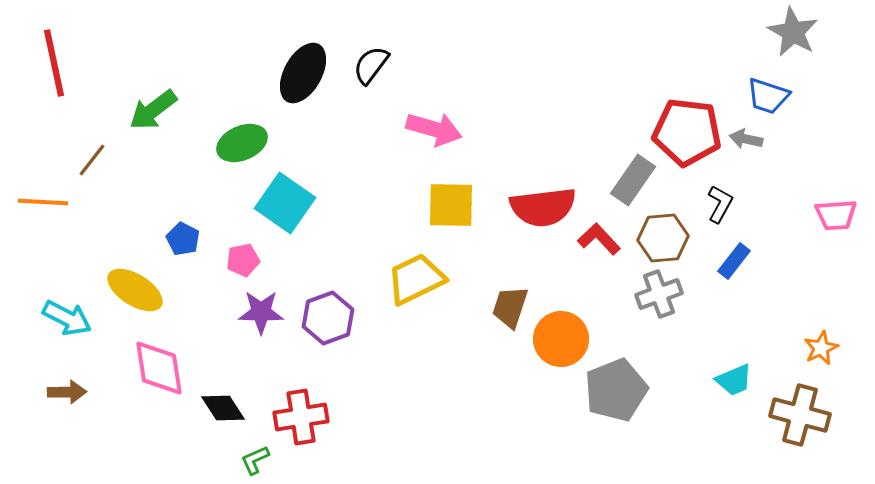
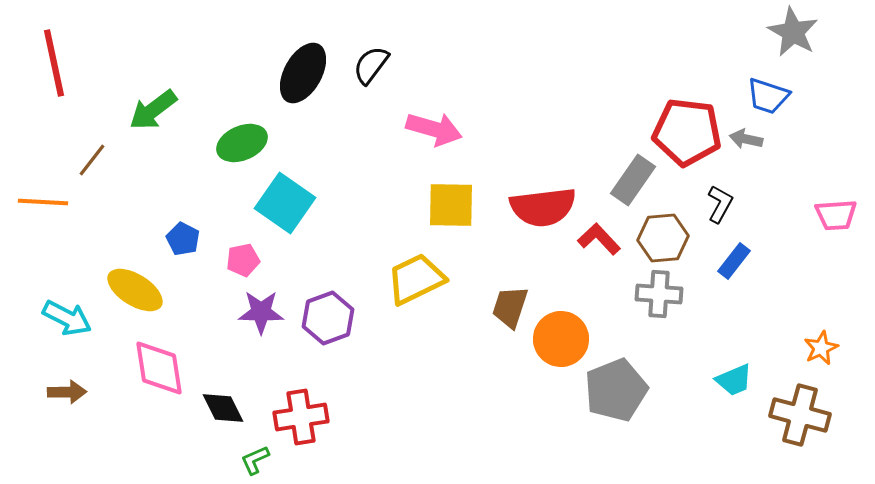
gray cross: rotated 24 degrees clockwise
black diamond: rotated 6 degrees clockwise
